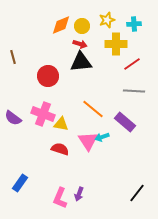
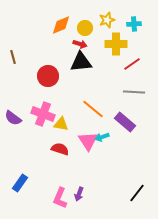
yellow circle: moved 3 px right, 2 px down
gray line: moved 1 px down
